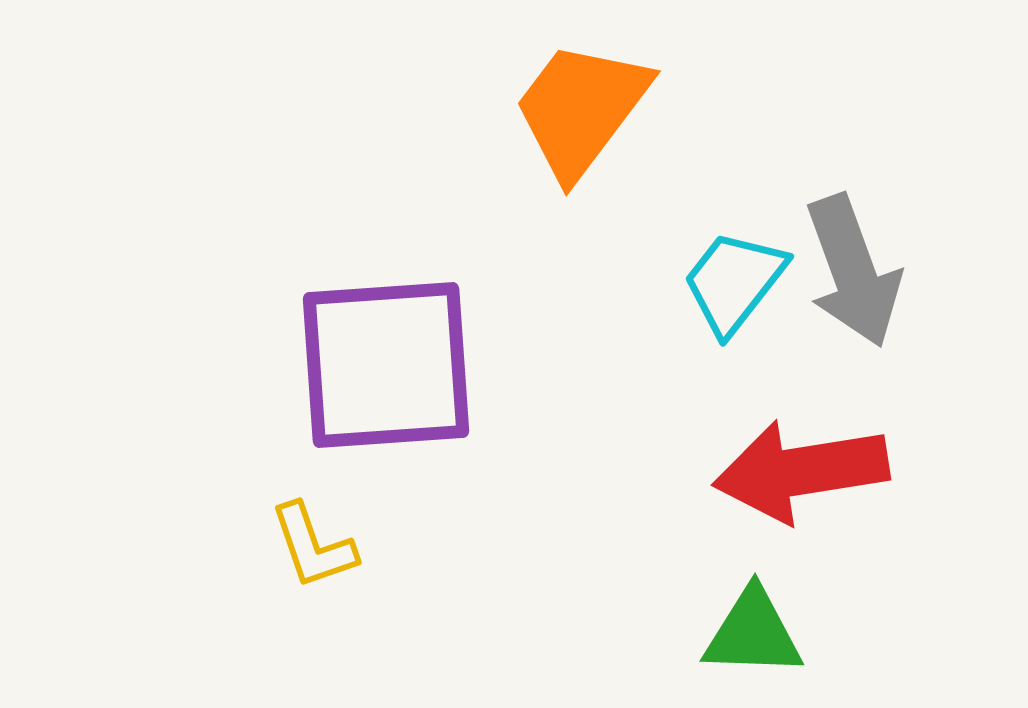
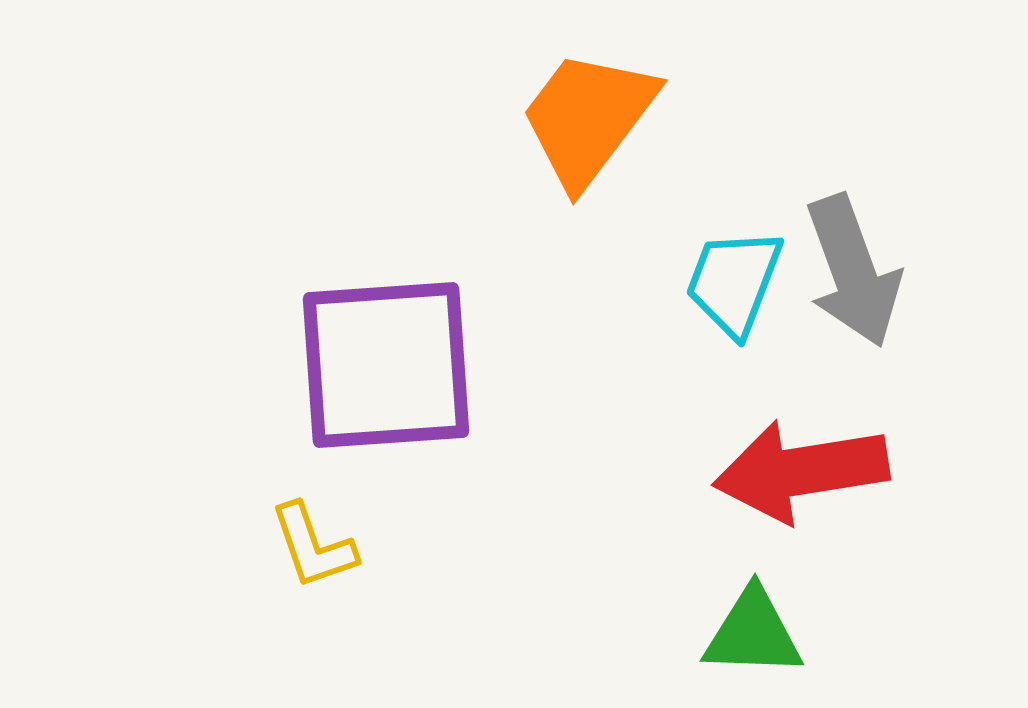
orange trapezoid: moved 7 px right, 9 px down
cyan trapezoid: rotated 17 degrees counterclockwise
